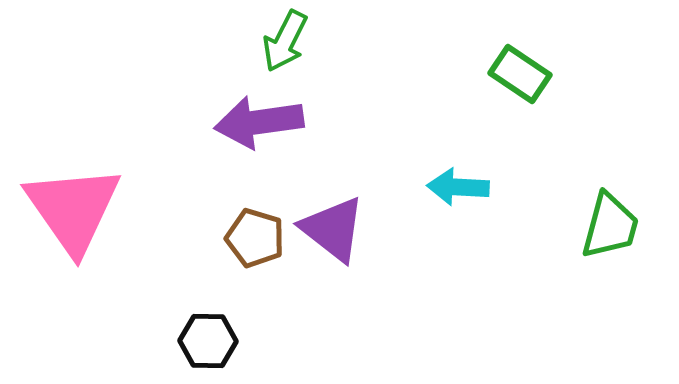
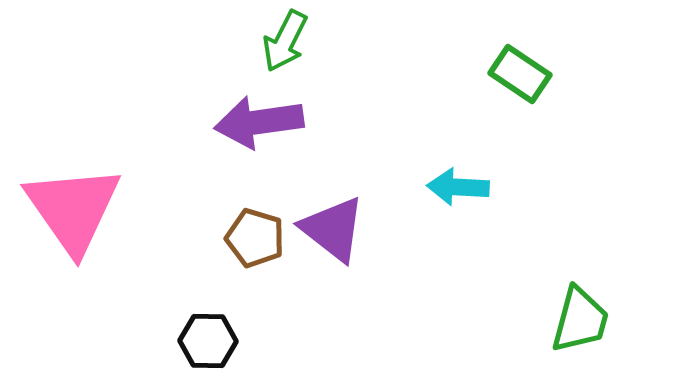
green trapezoid: moved 30 px left, 94 px down
